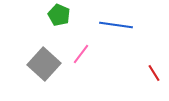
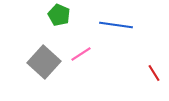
pink line: rotated 20 degrees clockwise
gray square: moved 2 px up
